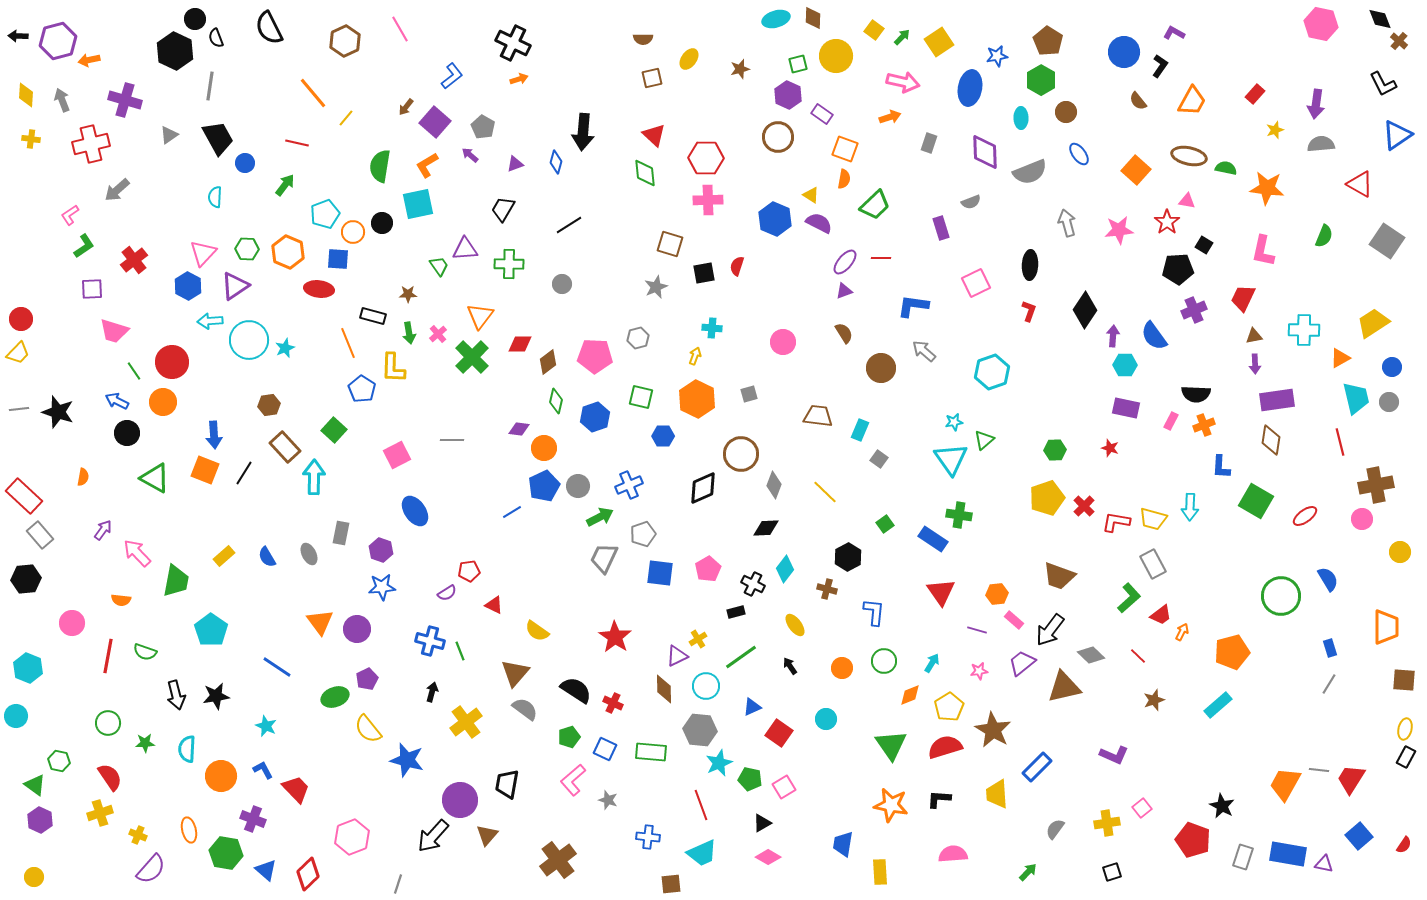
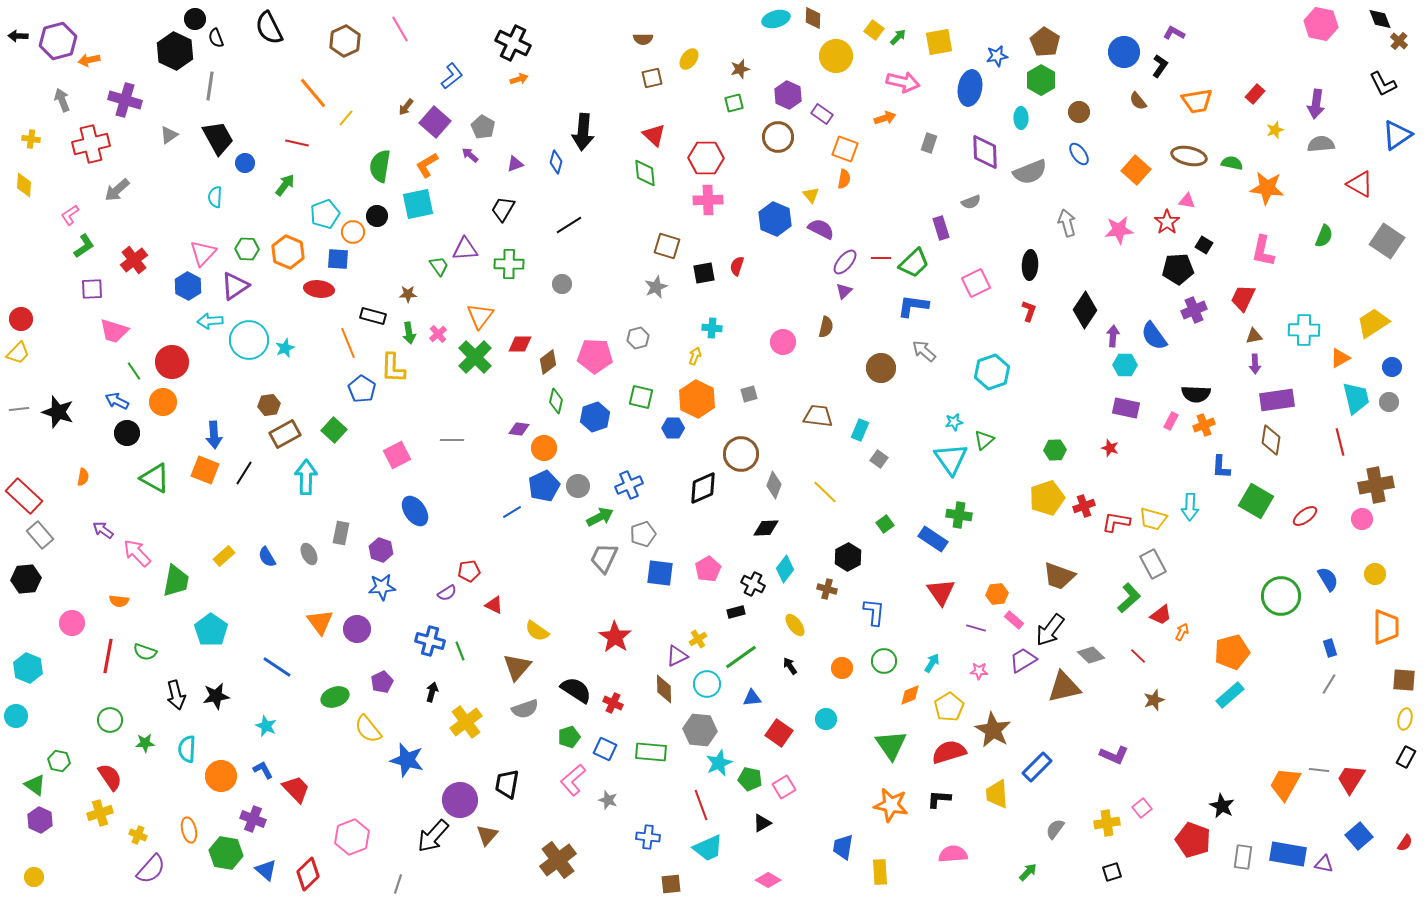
green arrow at (902, 37): moved 4 px left
brown pentagon at (1048, 41): moved 3 px left, 1 px down
yellow square at (939, 42): rotated 24 degrees clockwise
green square at (798, 64): moved 64 px left, 39 px down
yellow diamond at (26, 95): moved 2 px left, 90 px down
orange trapezoid at (1192, 101): moved 5 px right; rotated 52 degrees clockwise
brown circle at (1066, 112): moved 13 px right
orange arrow at (890, 117): moved 5 px left, 1 px down
green semicircle at (1226, 168): moved 6 px right, 5 px up
yellow triangle at (811, 195): rotated 18 degrees clockwise
green trapezoid at (875, 205): moved 39 px right, 58 px down
black circle at (382, 223): moved 5 px left, 7 px up
purple semicircle at (819, 223): moved 2 px right, 6 px down
brown square at (670, 244): moved 3 px left, 2 px down
purple triangle at (844, 291): rotated 24 degrees counterclockwise
brown semicircle at (844, 333): moved 18 px left, 6 px up; rotated 45 degrees clockwise
green cross at (472, 357): moved 3 px right
blue hexagon at (663, 436): moved 10 px right, 8 px up
brown rectangle at (285, 447): moved 13 px up; rotated 76 degrees counterclockwise
cyan arrow at (314, 477): moved 8 px left
red cross at (1084, 506): rotated 25 degrees clockwise
purple arrow at (103, 530): rotated 90 degrees counterclockwise
yellow circle at (1400, 552): moved 25 px left, 22 px down
orange semicircle at (121, 600): moved 2 px left, 1 px down
purple line at (977, 630): moved 1 px left, 2 px up
purple trapezoid at (1022, 663): moved 1 px right, 3 px up; rotated 8 degrees clockwise
pink star at (979, 671): rotated 12 degrees clockwise
brown triangle at (515, 673): moved 2 px right, 6 px up
purple pentagon at (367, 679): moved 15 px right, 3 px down
cyan circle at (706, 686): moved 1 px right, 2 px up
cyan rectangle at (1218, 705): moved 12 px right, 10 px up
blue triangle at (752, 707): moved 9 px up; rotated 18 degrees clockwise
gray semicircle at (525, 709): rotated 124 degrees clockwise
green circle at (108, 723): moved 2 px right, 3 px up
yellow ellipse at (1405, 729): moved 10 px up
red semicircle at (945, 747): moved 4 px right, 5 px down
blue trapezoid at (843, 844): moved 3 px down
red semicircle at (1404, 845): moved 1 px right, 2 px up
cyan trapezoid at (702, 853): moved 6 px right, 5 px up
pink diamond at (768, 857): moved 23 px down
gray rectangle at (1243, 857): rotated 10 degrees counterclockwise
